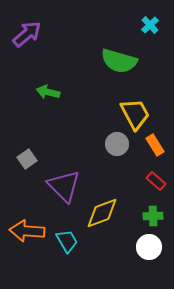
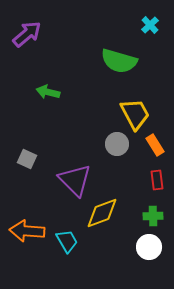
gray square: rotated 30 degrees counterclockwise
red rectangle: moved 1 px right, 1 px up; rotated 42 degrees clockwise
purple triangle: moved 11 px right, 6 px up
